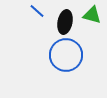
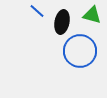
black ellipse: moved 3 px left
blue circle: moved 14 px right, 4 px up
